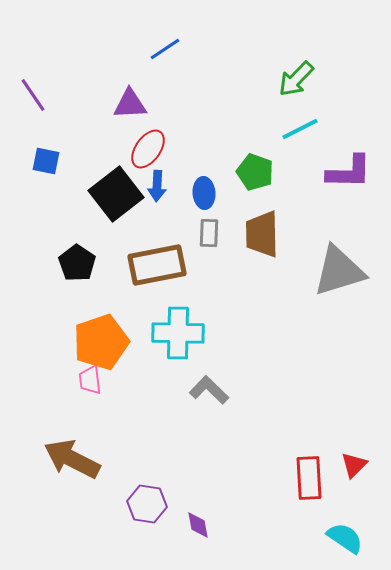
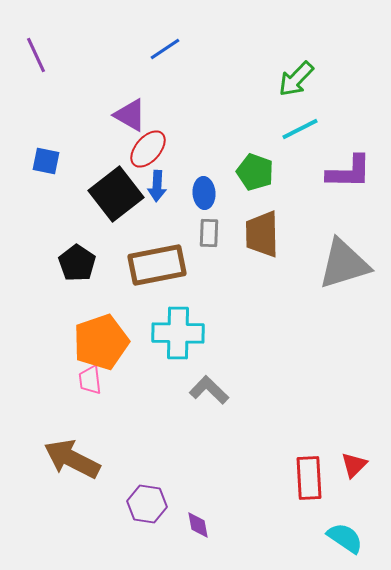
purple line: moved 3 px right, 40 px up; rotated 9 degrees clockwise
purple triangle: moved 11 px down; rotated 33 degrees clockwise
red ellipse: rotated 6 degrees clockwise
gray triangle: moved 5 px right, 7 px up
